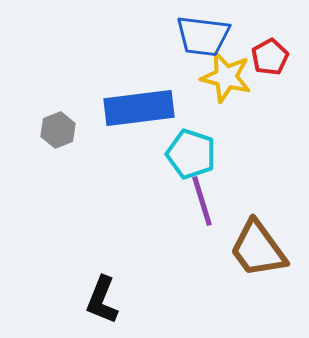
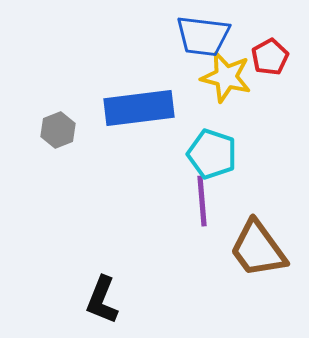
cyan pentagon: moved 21 px right
purple line: rotated 12 degrees clockwise
